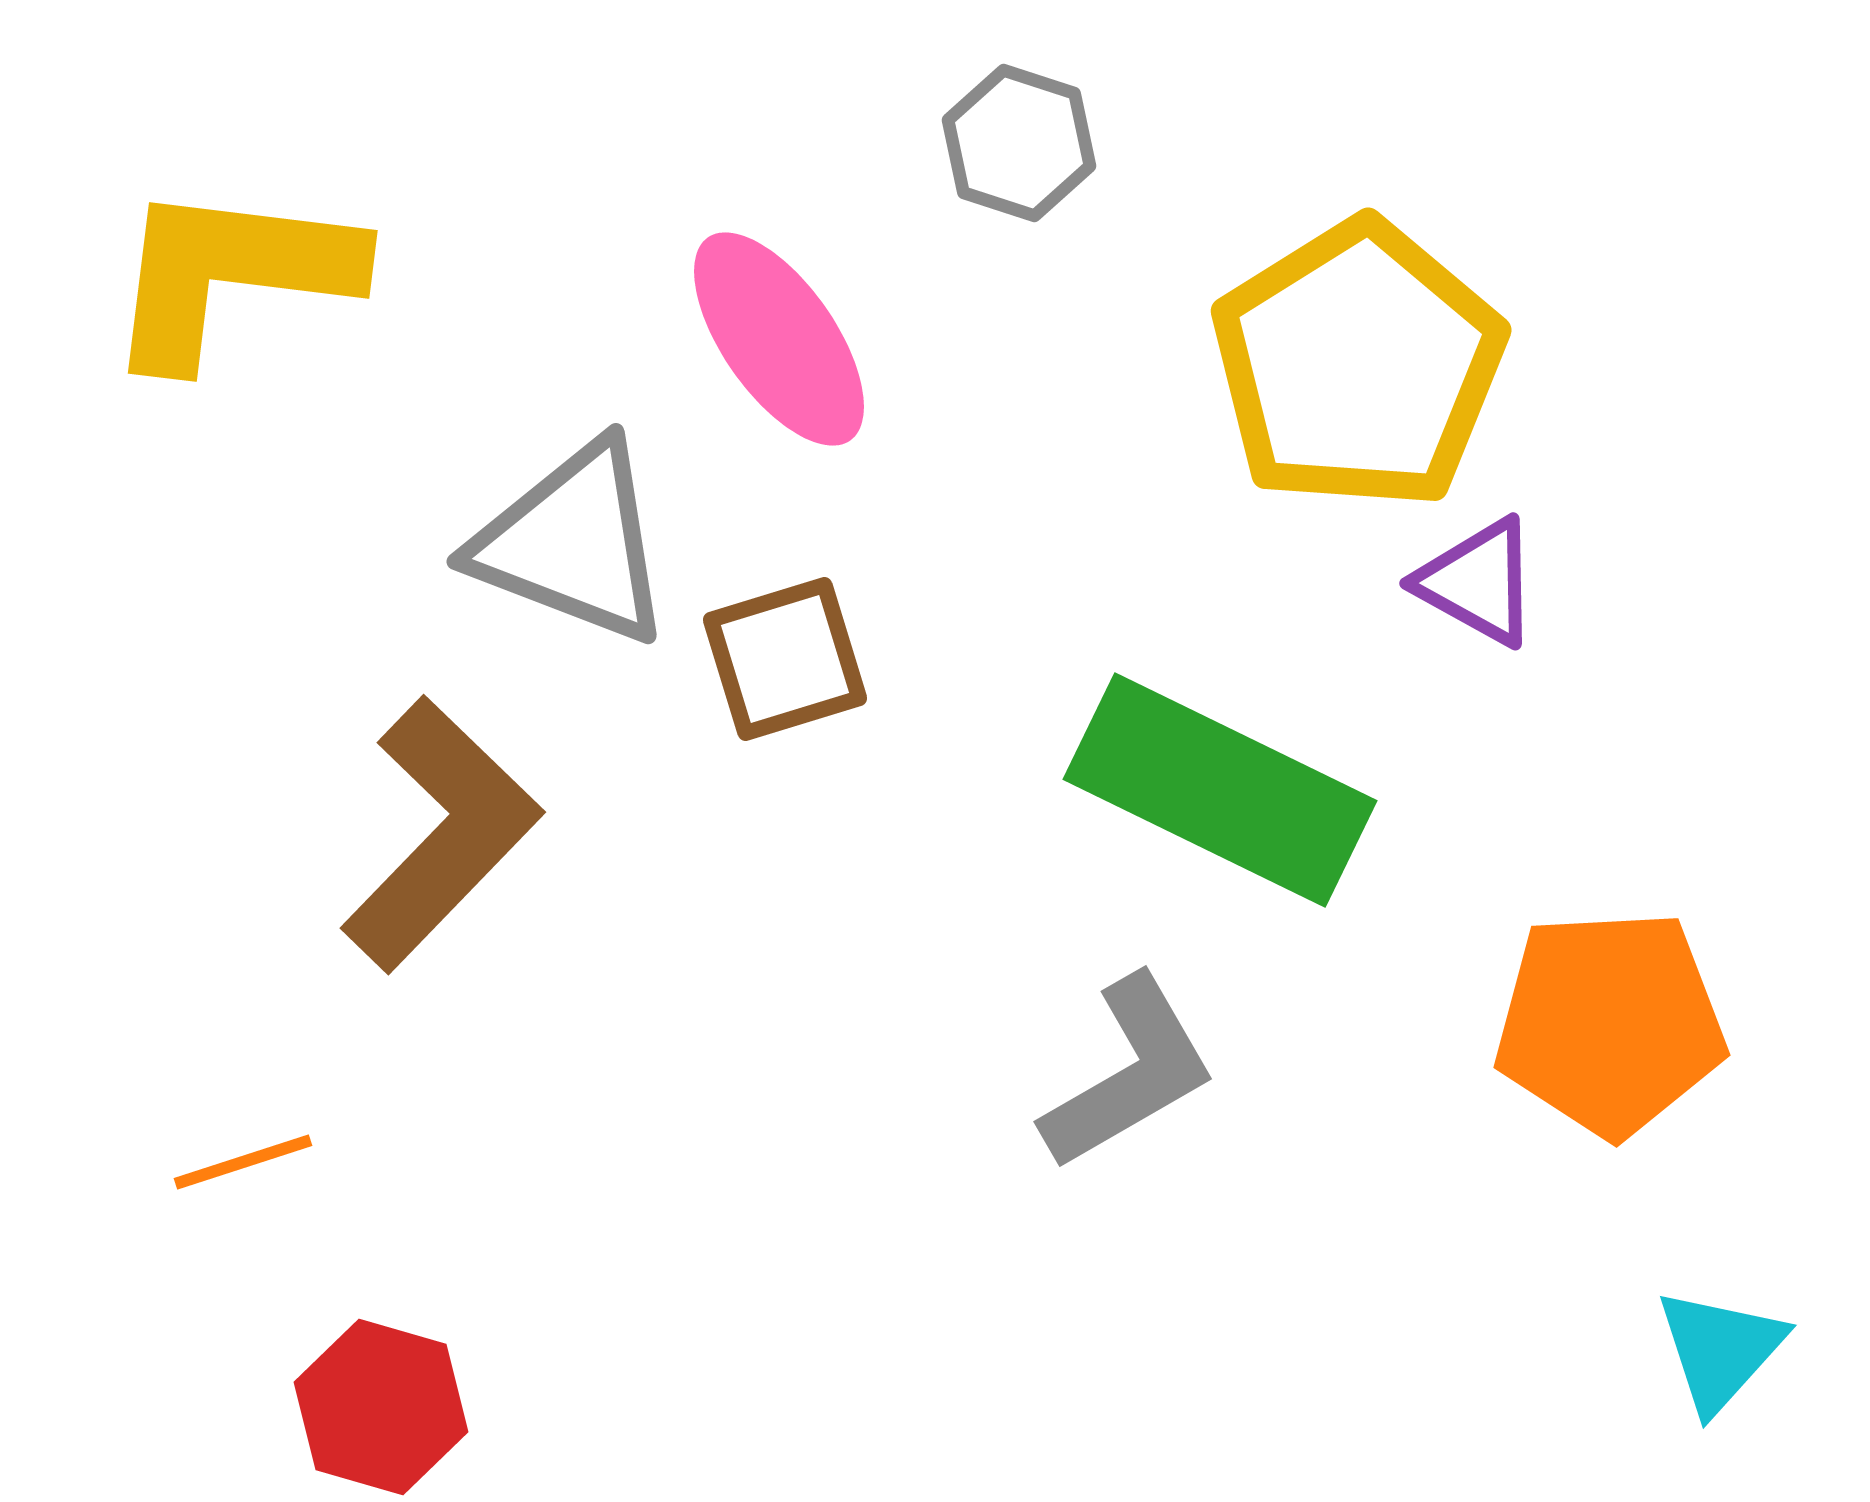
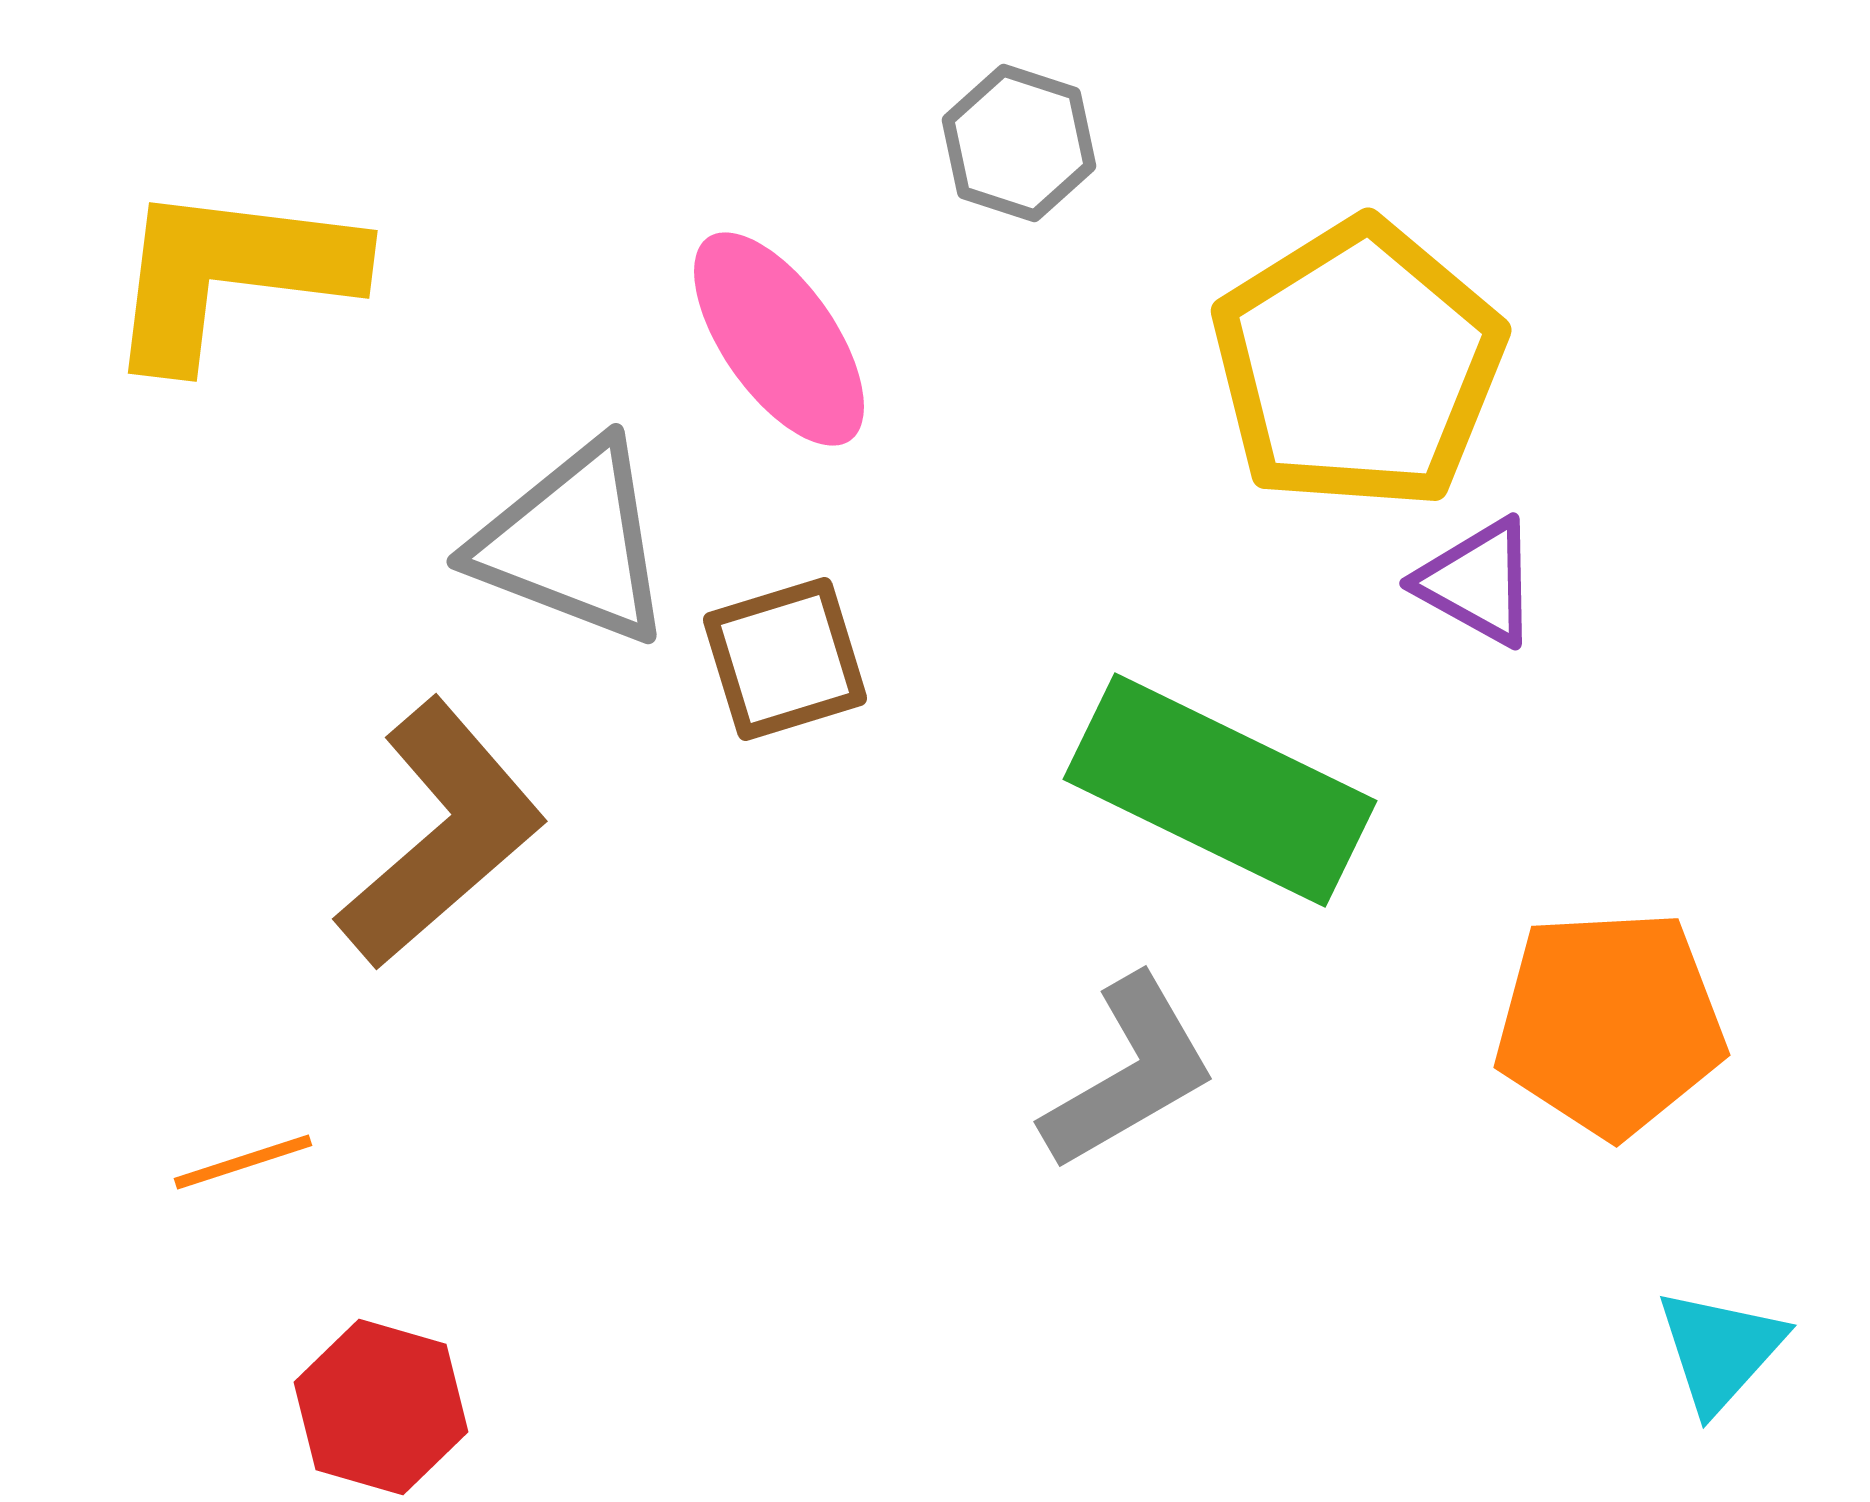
brown L-shape: rotated 5 degrees clockwise
